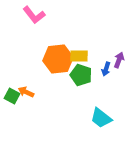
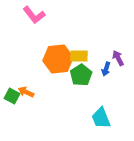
purple arrow: moved 1 px left, 2 px up; rotated 49 degrees counterclockwise
green pentagon: rotated 20 degrees clockwise
cyan trapezoid: rotated 30 degrees clockwise
